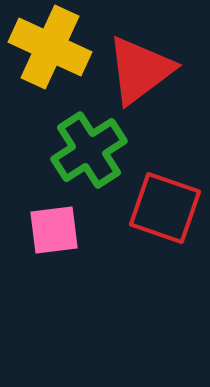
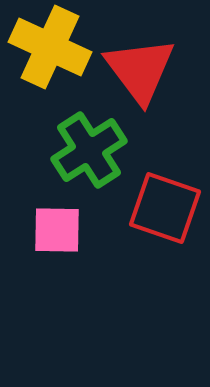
red triangle: rotated 30 degrees counterclockwise
pink square: moved 3 px right; rotated 8 degrees clockwise
